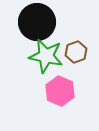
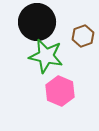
brown hexagon: moved 7 px right, 16 px up
